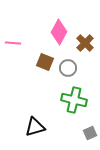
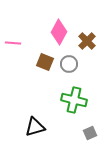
brown cross: moved 2 px right, 2 px up
gray circle: moved 1 px right, 4 px up
